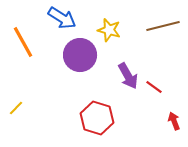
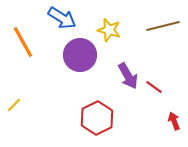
yellow line: moved 2 px left, 3 px up
red hexagon: rotated 16 degrees clockwise
